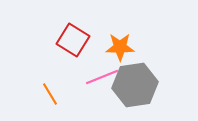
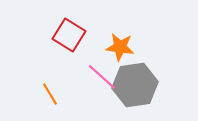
red square: moved 4 px left, 5 px up
orange star: rotated 8 degrees clockwise
pink line: rotated 64 degrees clockwise
